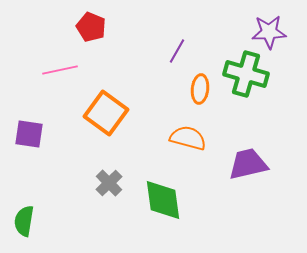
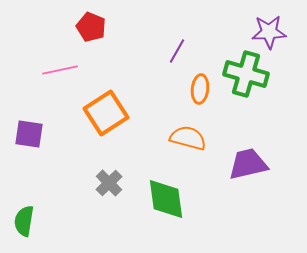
orange square: rotated 21 degrees clockwise
green diamond: moved 3 px right, 1 px up
